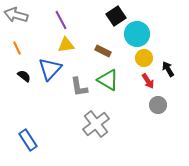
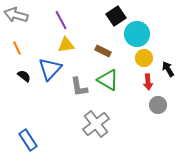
red arrow: moved 1 px down; rotated 28 degrees clockwise
